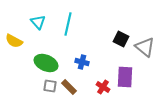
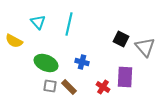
cyan line: moved 1 px right
gray triangle: rotated 10 degrees clockwise
